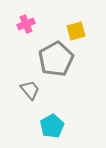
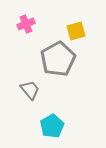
gray pentagon: moved 2 px right
